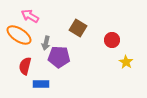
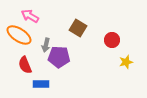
gray arrow: moved 2 px down
yellow star: rotated 24 degrees clockwise
red semicircle: moved 1 px up; rotated 36 degrees counterclockwise
